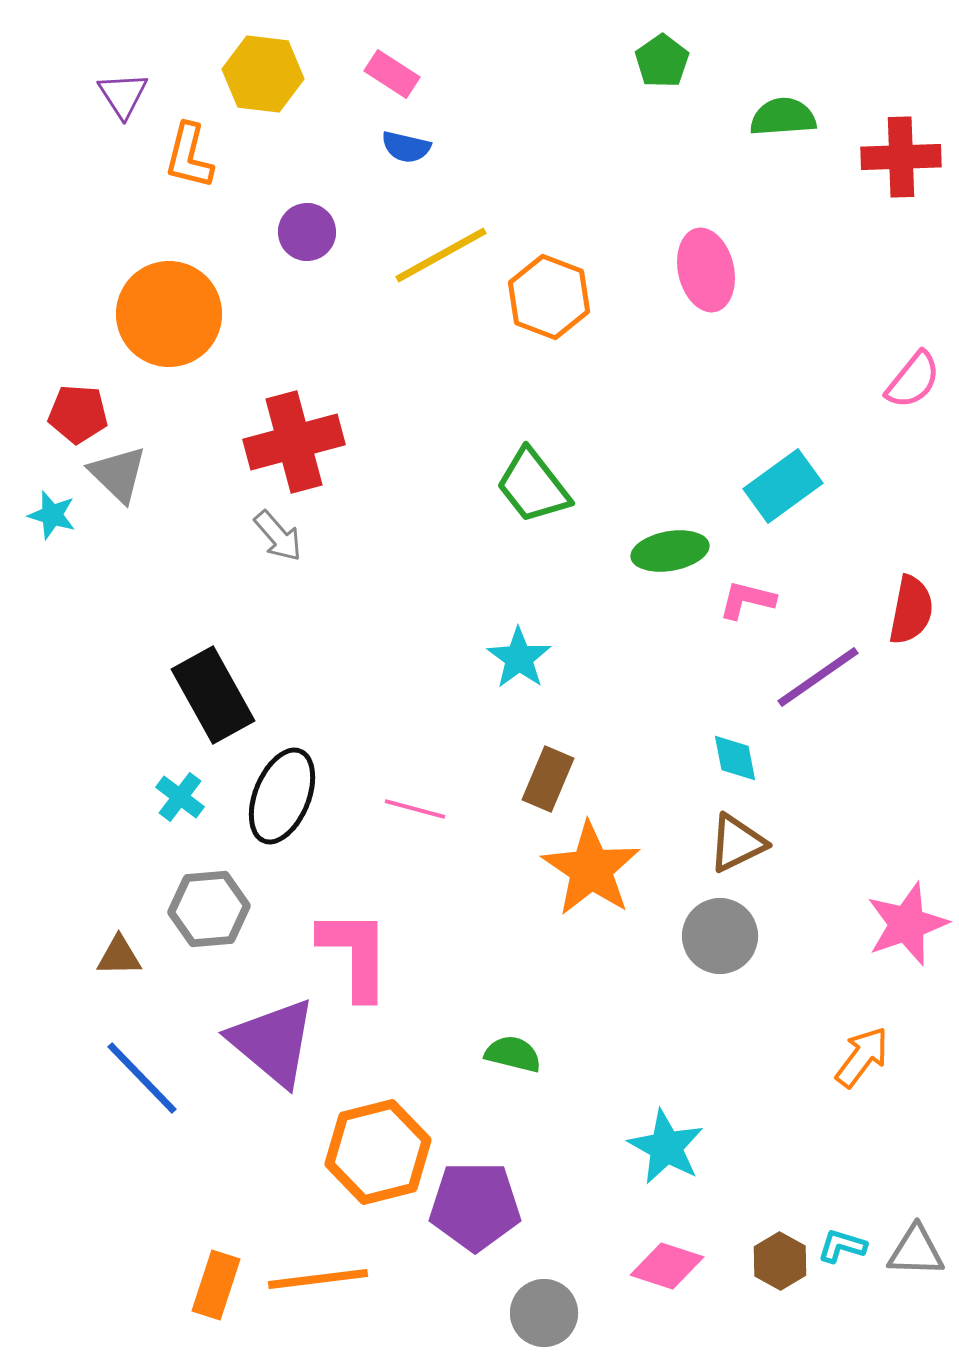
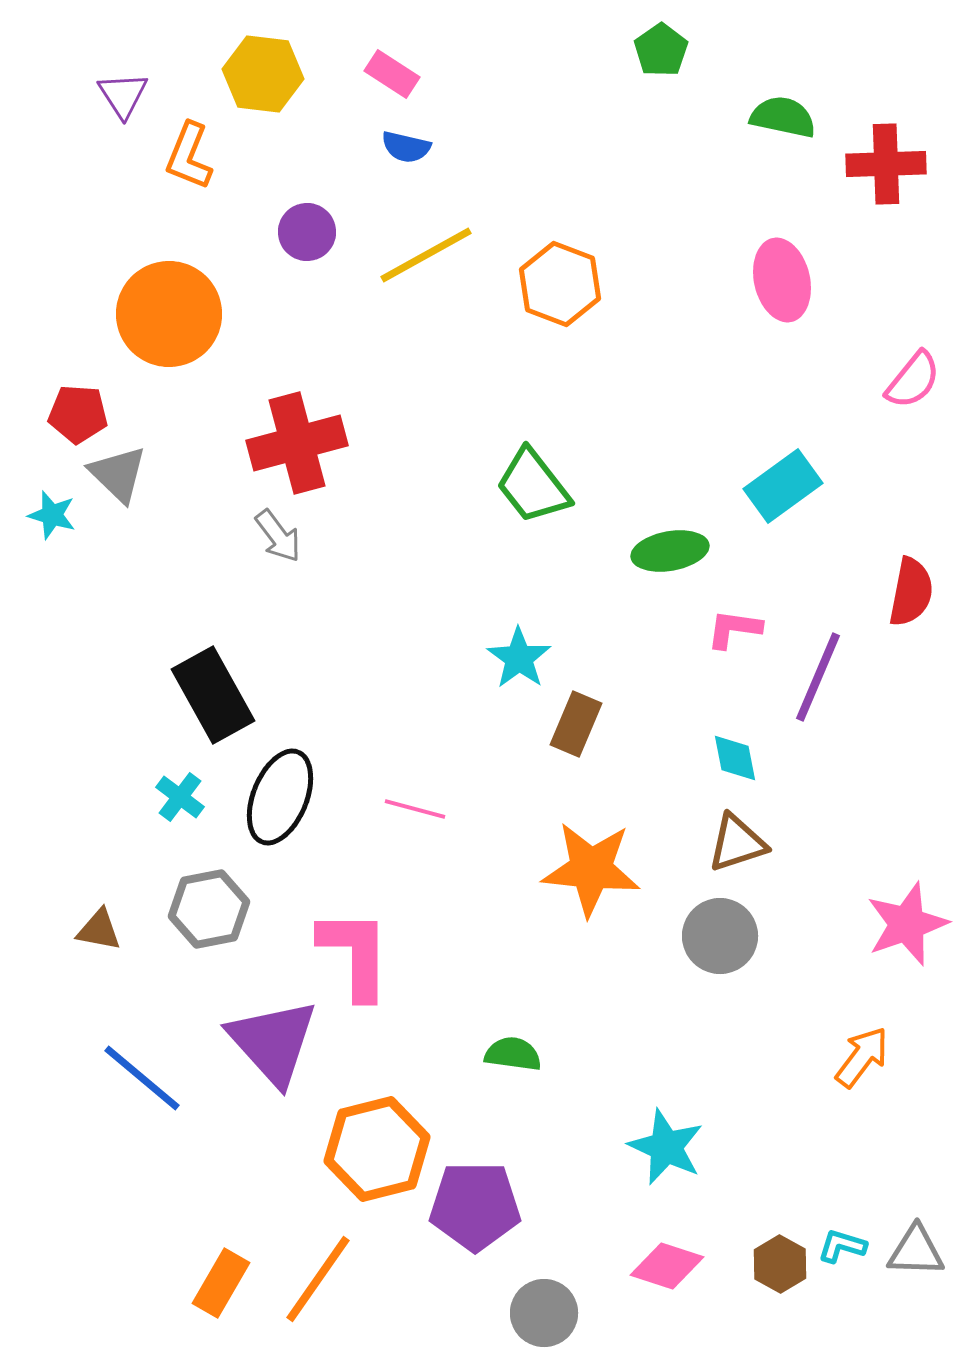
green pentagon at (662, 61): moved 1 px left, 11 px up
green semicircle at (783, 117): rotated 16 degrees clockwise
orange L-shape at (189, 156): rotated 8 degrees clockwise
red cross at (901, 157): moved 15 px left, 7 px down
yellow line at (441, 255): moved 15 px left
pink ellipse at (706, 270): moved 76 px right, 10 px down
orange hexagon at (549, 297): moved 11 px right, 13 px up
red cross at (294, 442): moved 3 px right, 1 px down
gray arrow at (278, 536): rotated 4 degrees clockwise
pink L-shape at (747, 600): moved 13 px left, 29 px down; rotated 6 degrees counterclockwise
red semicircle at (911, 610): moved 18 px up
purple line at (818, 677): rotated 32 degrees counterclockwise
brown rectangle at (548, 779): moved 28 px right, 55 px up
black ellipse at (282, 796): moved 2 px left, 1 px down
brown triangle at (737, 843): rotated 8 degrees clockwise
orange star at (591, 869): rotated 28 degrees counterclockwise
gray hexagon at (209, 909): rotated 6 degrees counterclockwise
brown triangle at (119, 956): moved 20 px left, 26 px up; rotated 12 degrees clockwise
purple triangle at (273, 1042): rotated 8 degrees clockwise
green semicircle at (513, 1054): rotated 6 degrees counterclockwise
blue line at (142, 1078): rotated 6 degrees counterclockwise
cyan star at (666, 1147): rotated 4 degrees counterclockwise
orange hexagon at (378, 1152): moved 1 px left, 3 px up
brown hexagon at (780, 1261): moved 3 px down
orange line at (318, 1279): rotated 48 degrees counterclockwise
orange rectangle at (216, 1285): moved 5 px right, 2 px up; rotated 12 degrees clockwise
